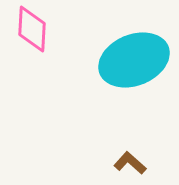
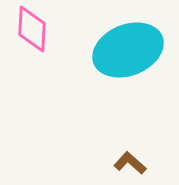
cyan ellipse: moved 6 px left, 10 px up
